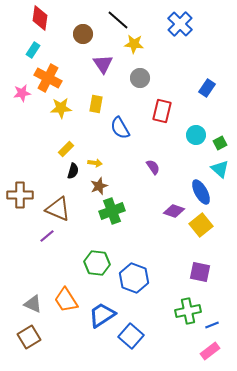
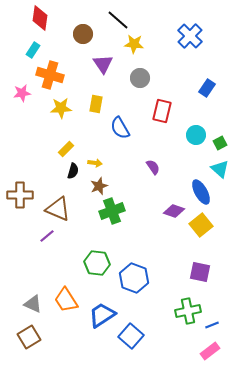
blue cross at (180, 24): moved 10 px right, 12 px down
orange cross at (48, 78): moved 2 px right, 3 px up; rotated 12 degrees counterclockwise
